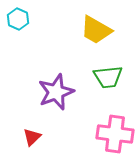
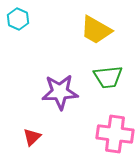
purple star: moved 4 px right; rotated 18 degrees clockwise
